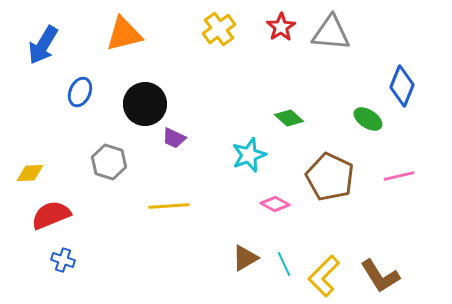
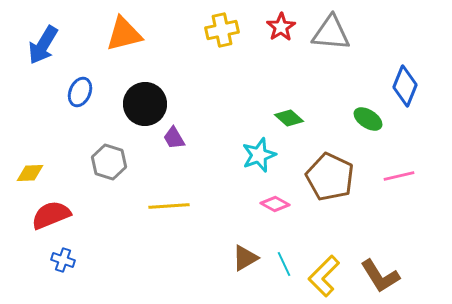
yellow cross: moved 3 px right, 1 px down; rotated 24 degrees clockwise
blue diamond: moved 3 px right
purple trapezoid: rotated 35 degrees clockwise
cyan star: moved 10 px right
